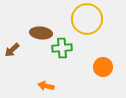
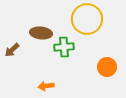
green cross: moved 2 px right, 1 px up
orange circle: moved 4 px right
orange arrow: rotated 21 degrees counterclockwise
